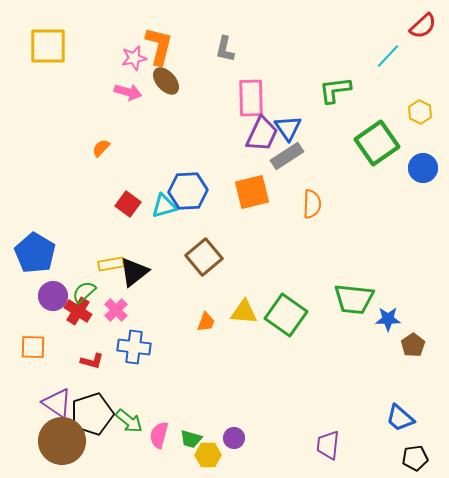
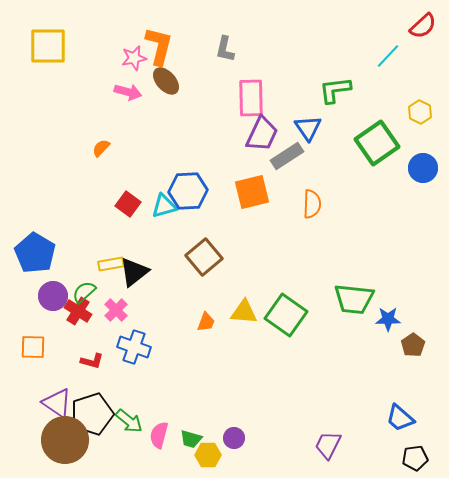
blue triangle at (288, 128): moved 20 px right
blue cross at (134, 347): rotated 12 degrees clockwise
brown circle at (62, 441): moved 3 px right, 1 px up
purple trapezoid at (328, 445): rotated 20 degrees clockwise
